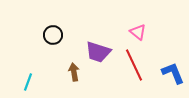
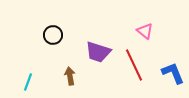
pink triangle: moved 7 px right, 1 px up
brown arrow: moved 4 px left, 4 px down
